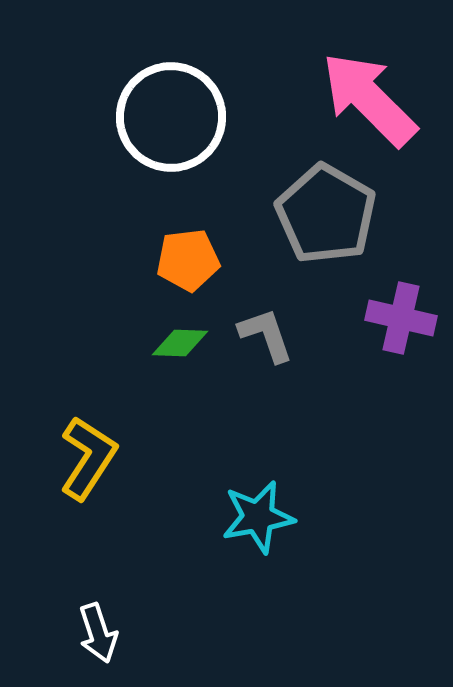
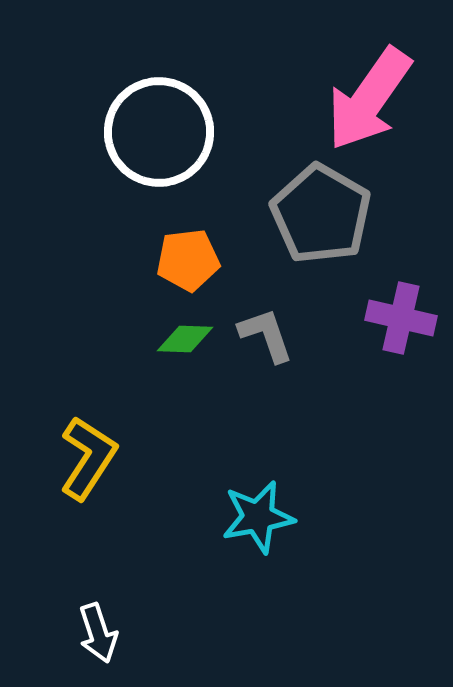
pink arrow: rotated 100 degrees counterclockwise
white circle: moved 12 px left, 15 px down
gray pentagon: moved 5 px left
green diamond: moved 5 px right, 4 px up
